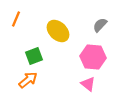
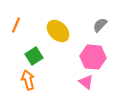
orange line: moved 6 px down
green square: rotated 12 degrees counterclockwise
orange arrow: rotated 66 degrees counterclockwise
pink triangle: moved 2 px left, 2 px up
